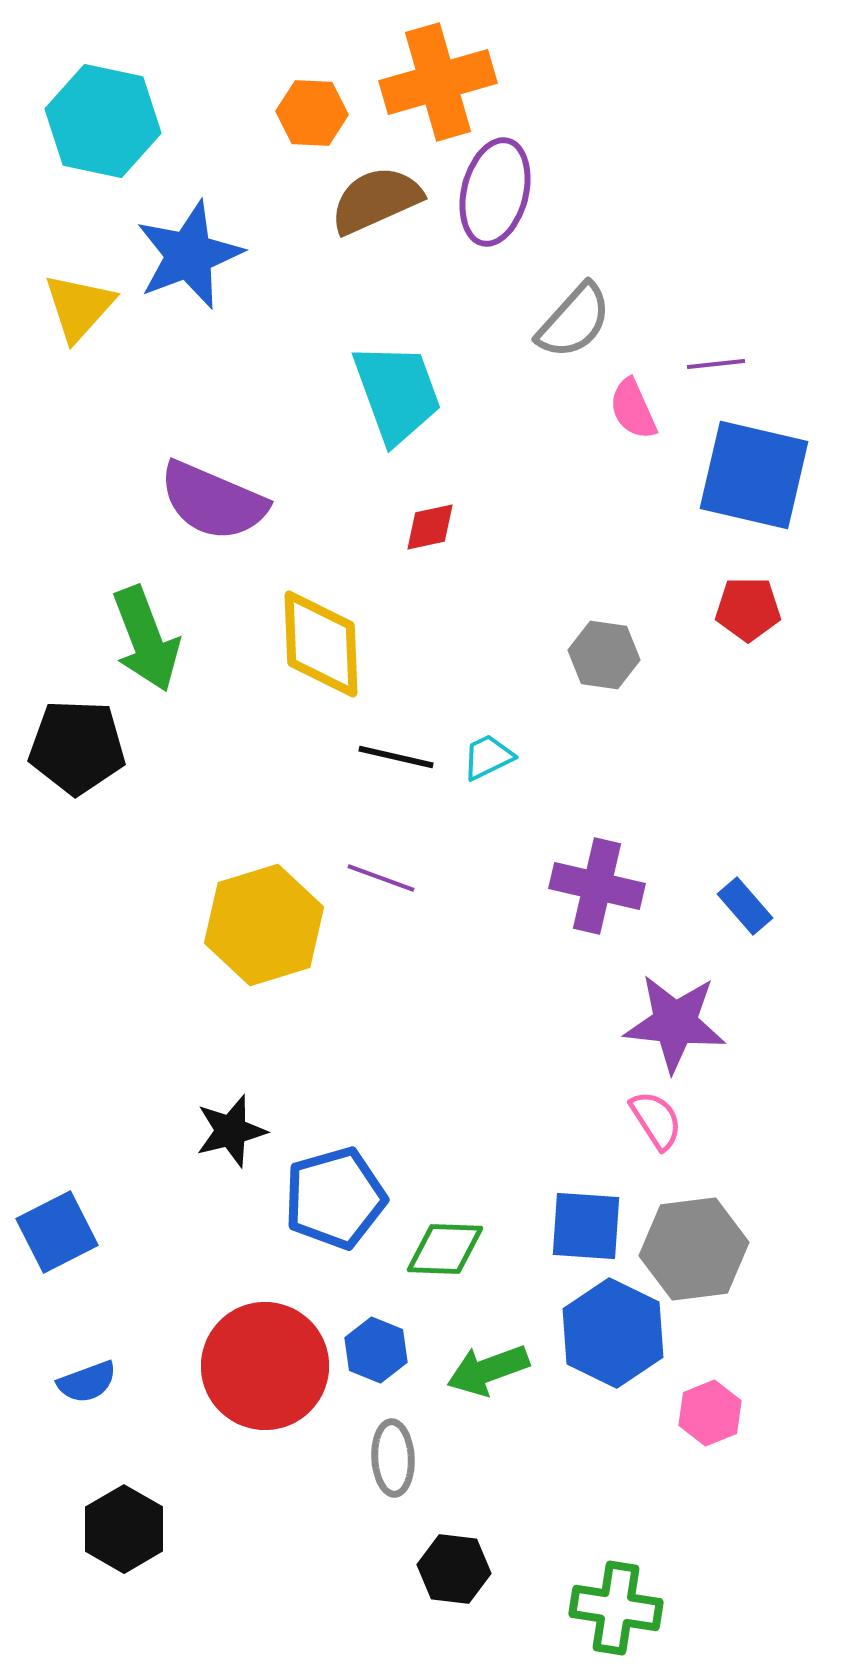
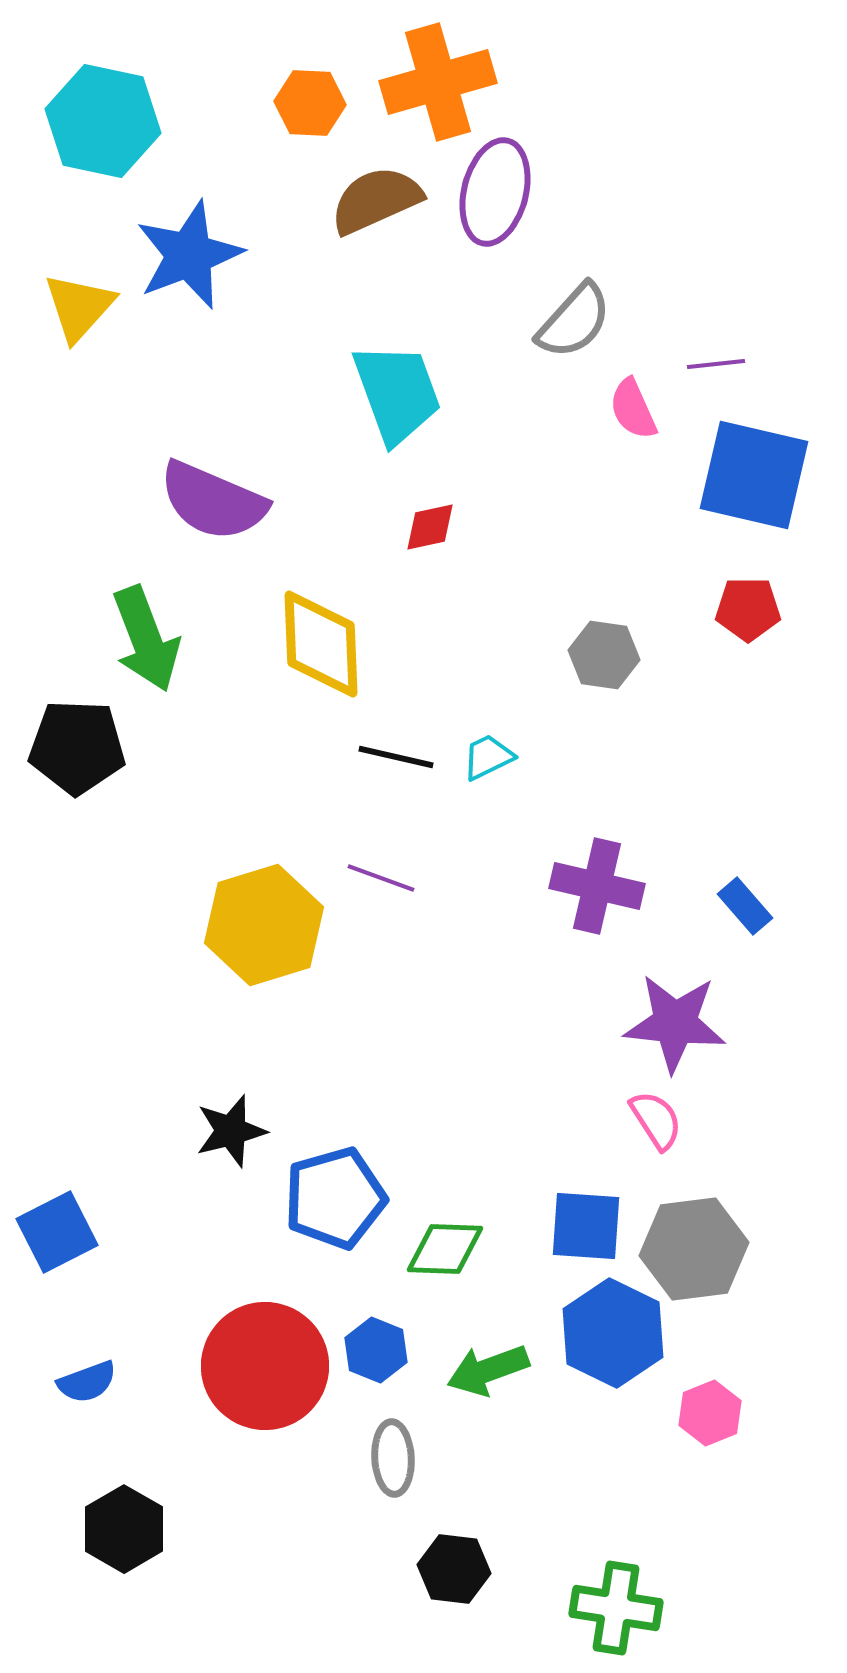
orange hexagon at (312, 113): moved 2 px left, 10 px up
